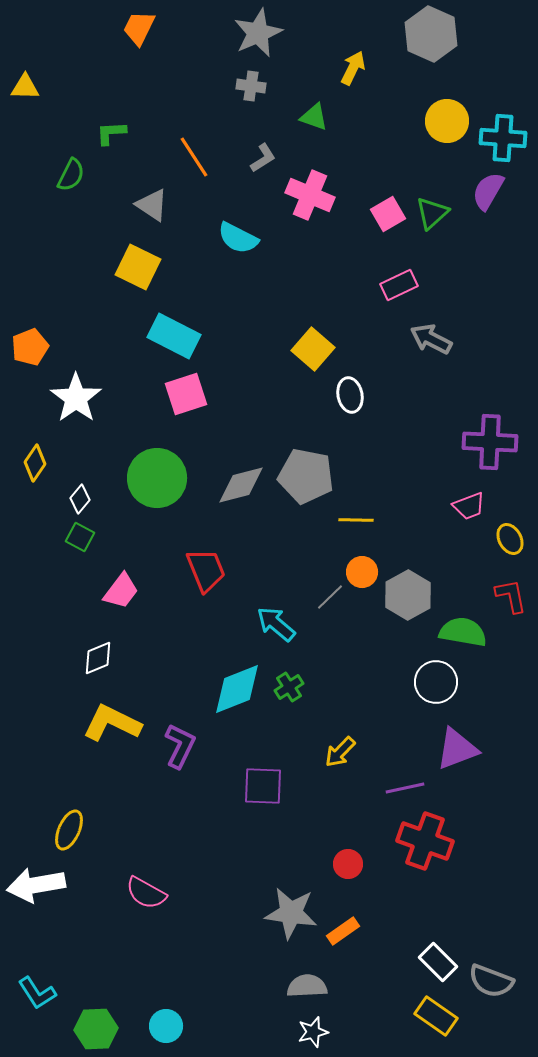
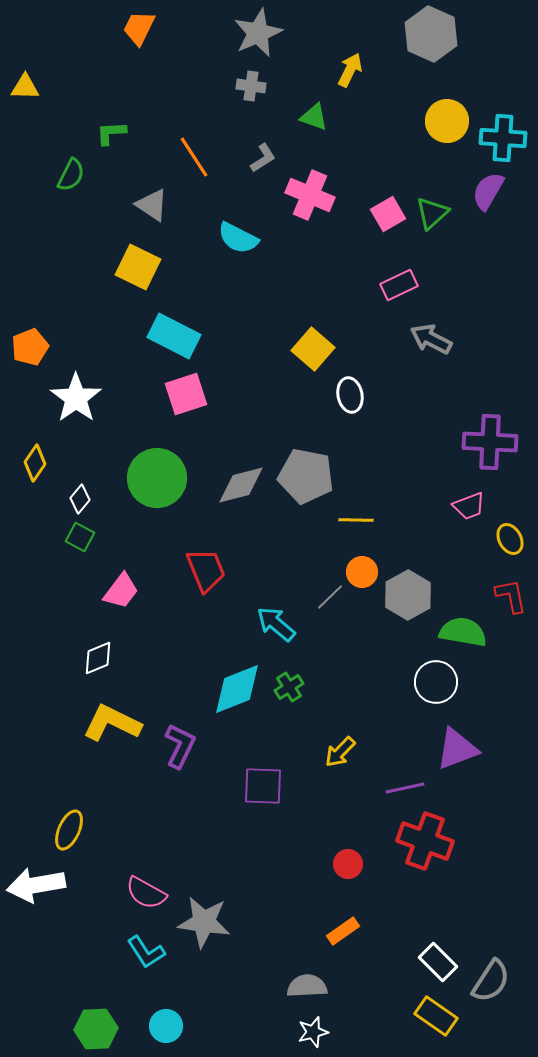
yellow arrow at (353, 68): moved 3 px left, 2 px down
gray star at (291, 913): moved 87 px left, 9 px down
gray semicircle at (491, 981): rotated 78 degrees counterclockwise
cyan L-shape at (37, 993): moved 109 px right, 41 px up
